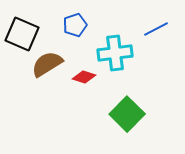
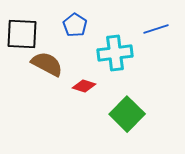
blue pentagon: rotated 20 degrees counterclockwise
blue line: rotated 10 degrees clockwise
black square: rotated 20 degrees counterclockwise
brown semicircle: rotated 60 degrees clockwise
red diamond: moved 9 px down
